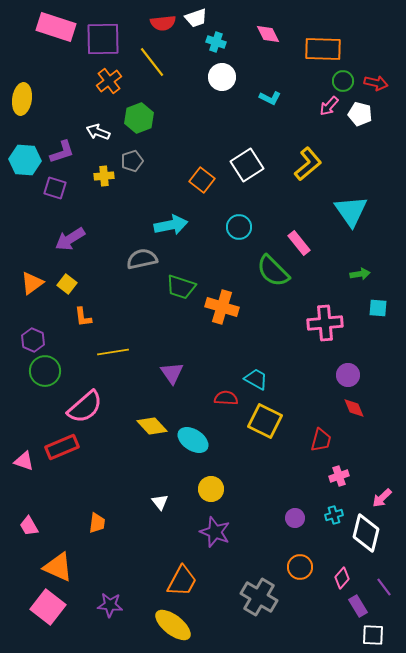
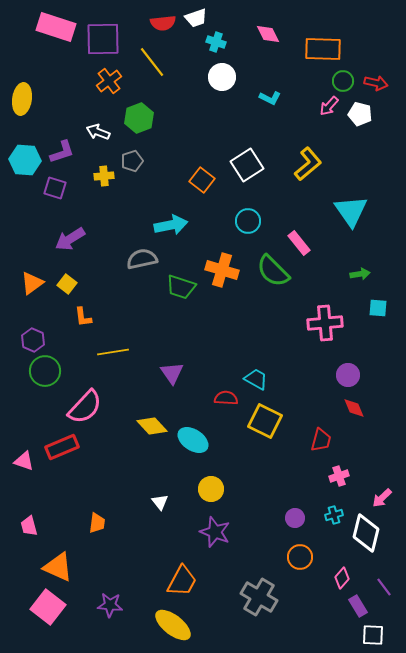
cyan circle at (239, 227): moved 9 px right, 6 px up
orange cross at (222, 307): moved 37 px up
pink semicircle at (85, 407): rotated 6 degrees counterclockwise
pink trapezoid at (29, 526): rotated 15 degrees clockwise
orange circle at (300, 567): moved 10 px up
